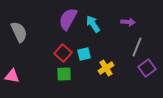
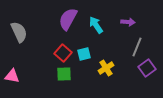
cyan arrow: moved 3 px right, 1 px down
